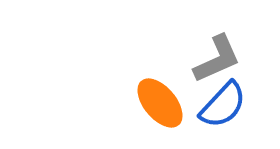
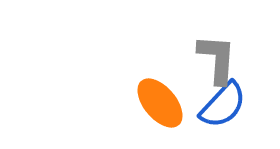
gray L-shape: rotated 62 degrees counterclockwise
